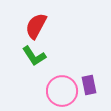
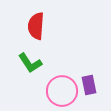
red semicircle: rotated 24 degrees counterclockwise
green L-shape: moved 4 px left, 7 px down
